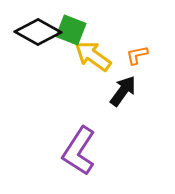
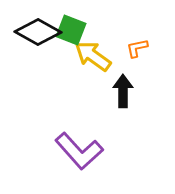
orange L-shape: moved 7 px up
black arrow: rotated 36 degrees counterclockwise
purple L-shape: rotated 75 degrees counterclockwise
